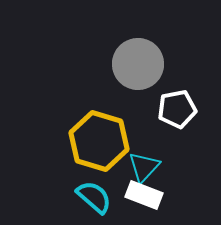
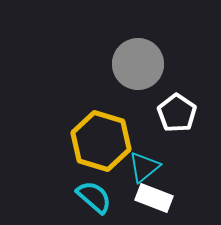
white pentagon: moved 4 px down; rotated 27 degrees counterclockwise
yellow hexagon: moved 2 px right
cyan triangle: rotated 8 degrees clockwise
white rectangle: moved 10 px right, 3 px down
